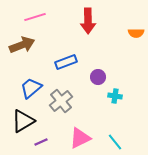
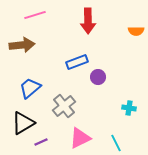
pink line: moved 2 px up
orange semicircle: moved 2 px up
brown arrow: rotated 15 degrees clockwise
blue rectangle: moved 11 px right
blue trapezoid: moved 1 px left
cyan cross: moved 14 px right, 12 px down
gray cross: moved 3 px right, 5 px down
black triangle: moved 2 px down
cyan line: moved 1 px right, 1 px down; rotated 12 degrees clockwise
